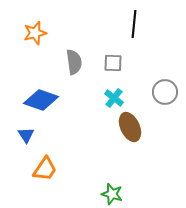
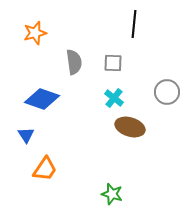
gray circle: moved 2 px right
blue diamond: moved 1 px right, 1 px up
brown ellipse: rotated 48 degrees counterclockwise
